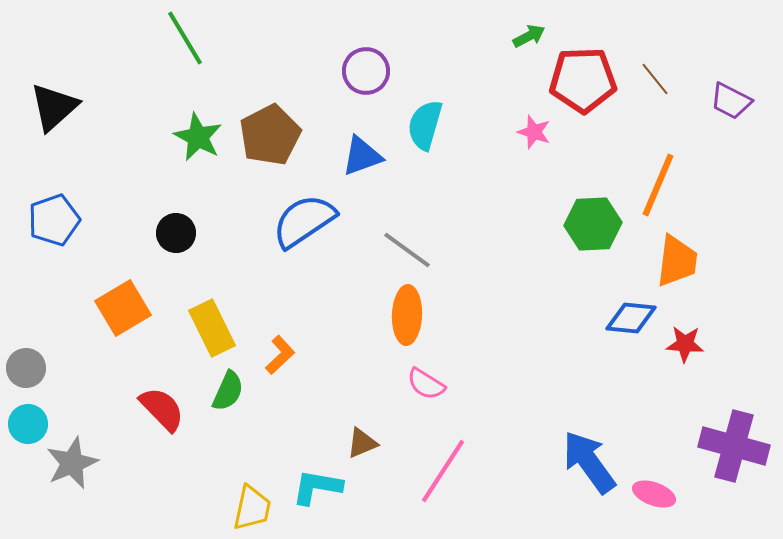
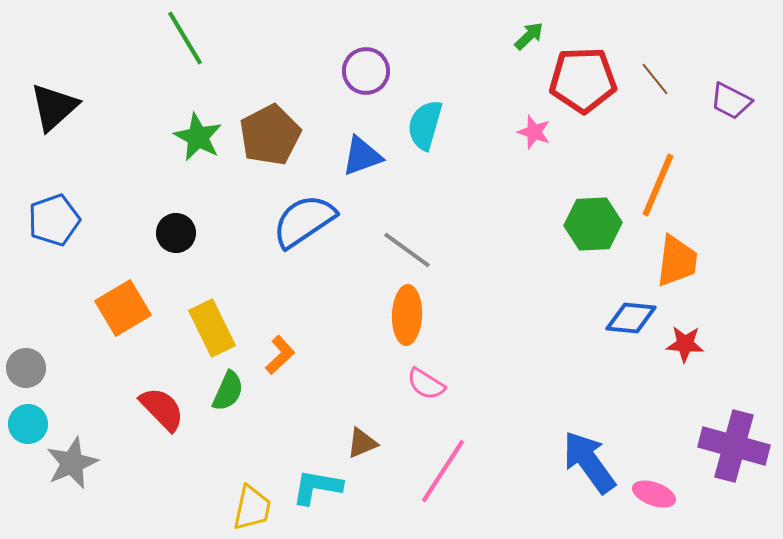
green arrow: rotated 16 degrees counterclockwise
